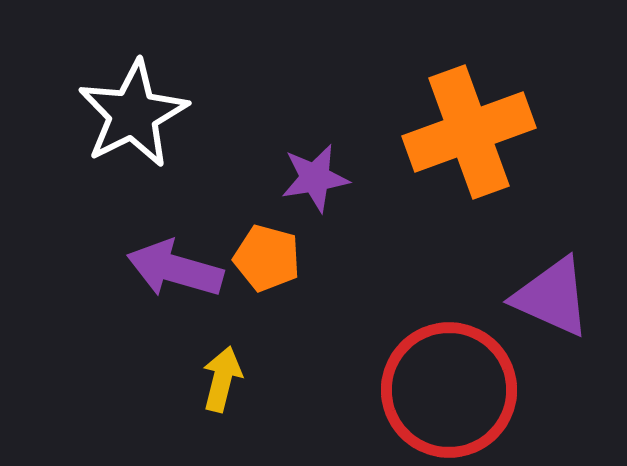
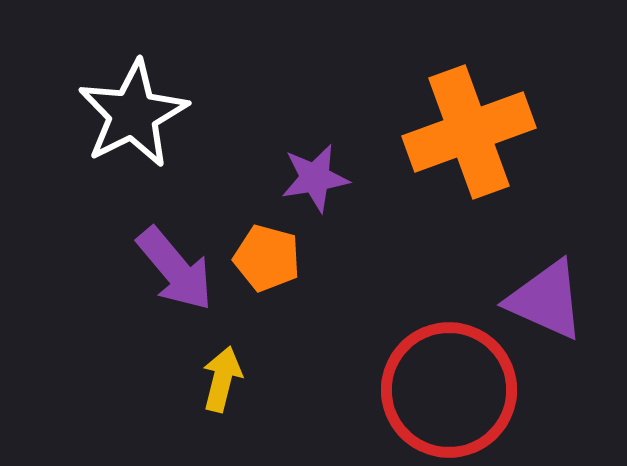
purple arrow: rotated 146 degrees counterclockwise
purple triangle: moved 6 px left, 3 px down
